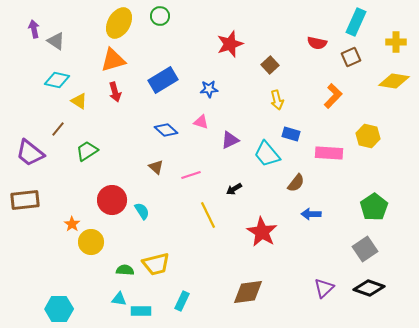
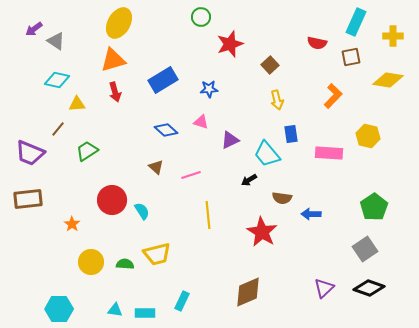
green circle at (160, 16): moved 41 px right, 1 px down
purple arrow at (34, 29): rotated 114 degrees counterclockwise
yellow cross at (396, 42): moved 3 px left, 6 px up
brown square at (351, 57): rotated 12 degrees clockwise
yellow diamond at (394, 81): moved 6 px left, 1 px up
yellow triangle at (79, 101): moved 2 px left, 3 px down; rotated 36 degrees counterclockwise
blue rectangle at (291, 134): rotated 66 degrees clockwise
purple trapezoid at (30, 153): rotated 16 degrees counterclockwise
brown semicircle at (296, 183): moved 14 px left, 15 px down; rotated 60 degrees clockwise
black arrow at (234, 189): moved 15 px right, 9 px up
brown rectangle at (25, 200): moved 3 px right, 1 px up
yellow line at (208, 215): rotated 20 degrees clockwise
yellow circle at (91, 242): moved 20 px down
yellow trapezoid at (156, 264): moved 1 px right, 10 px up
green semicircle at (125, 270): moved 6 px up
brown diamond at (248, 292): rotated 16 degrees counterclockwise
cyan triangle at (119, 299): moved 4 px left, 11 px down
cyan rectangle at (141, 311): moved 4 px right, 2 px down
